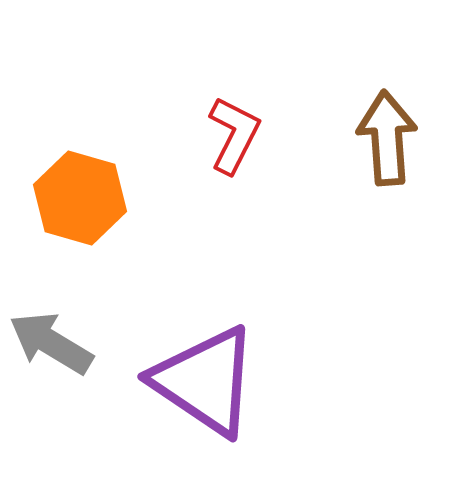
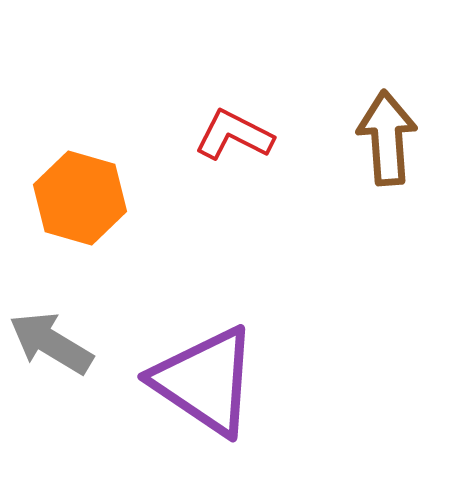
red L-shape: rotated 90 degrees counterclockwise
